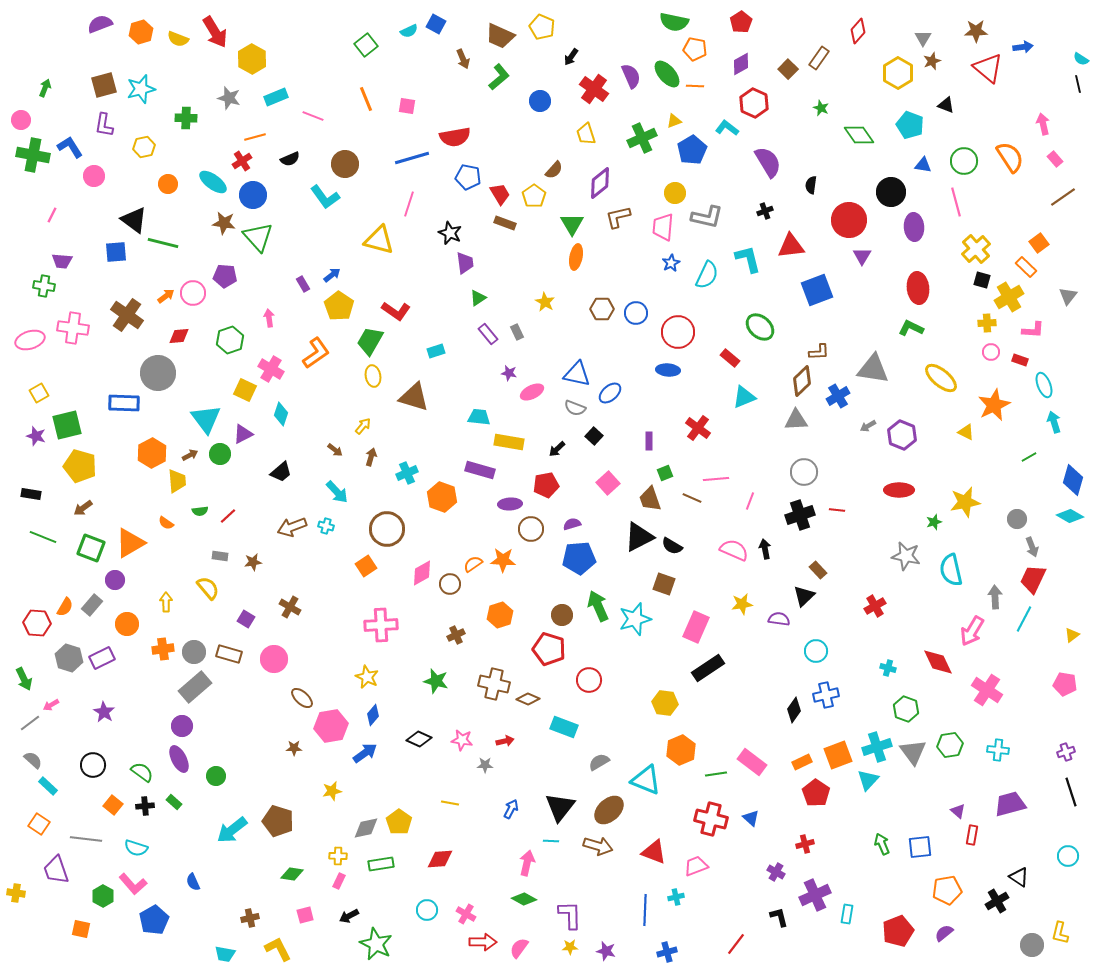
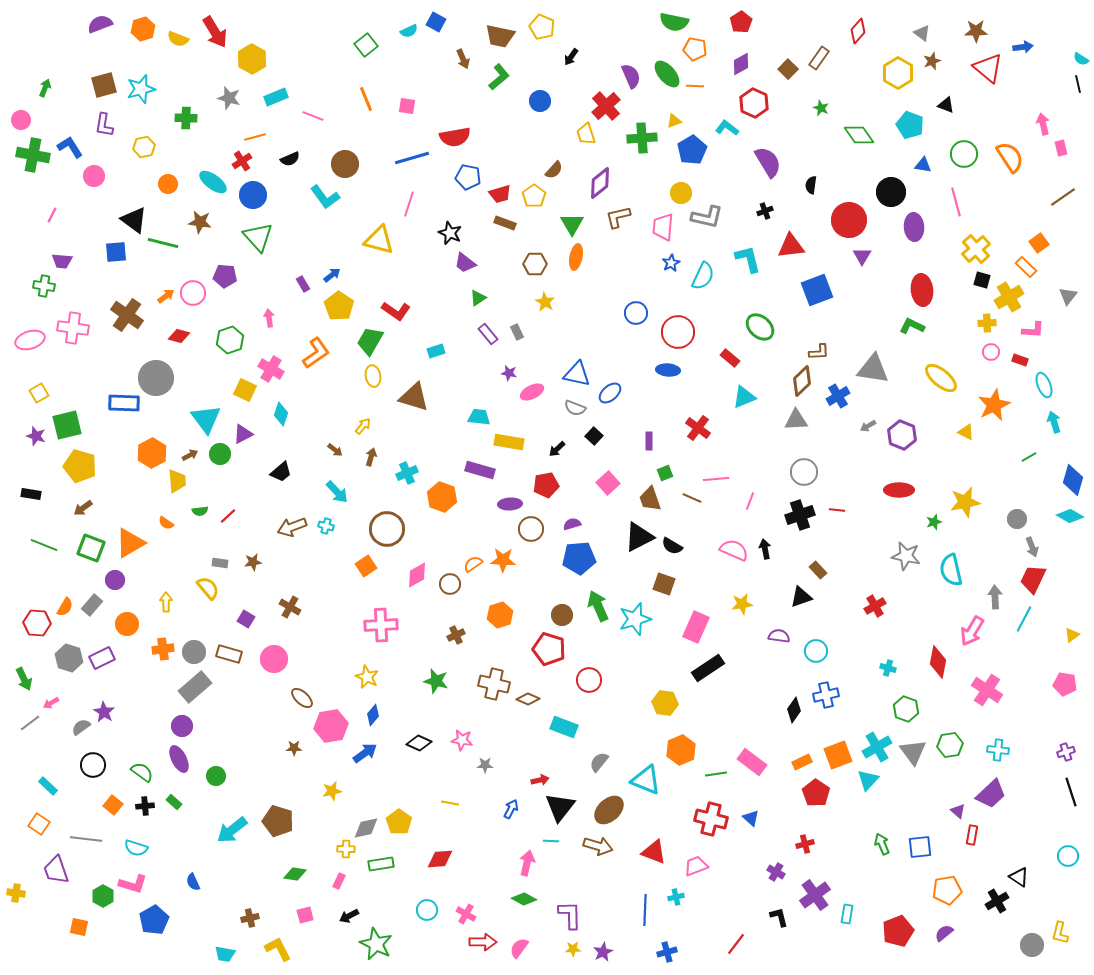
blue square at (436, 24): moved 2 px up
orange hexagon at (141, 32): moved 2 px right, 3 px up
brown trapezoid at (500, 36): rotated 12 degrees counterclockwise
gray triangle at (923, 38): moved 1 px left, 5 px up; rotated 24 degrees counterclockwise
red cross at (594, 89): moved 12 px right, 17 px down; rotated 12 degrees clockwise
green cross at (642, 138): rotated 20 degrees clockwise
pink rectangle at (1055, 159): moved 6 px right, 11 px up; rotated 28 degrees clockwise
green circle at (964, 161): moved 7 px up
yellow circle at (675, 193): moved 6 px right
red trapezoid at (500, 194): rotated 105 degrees clockwise
brown star at (224, 223): moved 24 px left, 1 px up
purple trapezoid at (465, 263): rotated 135 degrees clockwise
cyan semicircle at (707, 275): moved 4 px left, 1 px down
red ellipse at (918, 288): moved 4 px right, 2 px down
brown hexagon at (602, 309): moved 67 px left, 45 px up
green L-shape at (911, 328): moved 1 px right, 2 px up
red diamond at (179, 336): rotated 20 degrees clockwise
gray circle at (158, 373): moved 2 px left, 5 px down
green line at (43, 537): moved 1 px right, 8 px down
gray rectangle at (220, 556): moved 7 px down
pink diamond at (422, 573): moved 5 px left, 2 px down
black triangle at (804, 596): moved 3 px left, 1 px down; rotated 25 degrees clockwise
purple semicircle at (779, 619): moved 17 px down
red diamond at (938, 662): rotated 36 degrees clockwise
pink arrow at (51, 705): moved 2 px up
black diamond at (419, 739): moved 4 px down
red arrow at (505, 741): moved 35 px right, 39 px down
cyan cross at (877, 747): rotated 12 degrees counterclockwise
gray semicircle at (33, 760): moved 48 px right, 33 px up; rotated 78 degrees counterclockwise
gray semicircle at (599, 762): rotated 20 degrees counterclockwise
purple trapezoid at (1010, 804): moved 19 px left, 10 px up; rotated 152 degrees clockwise
yellow cross at (338, 856): moved 8 px right, 7 px up
green diamond at (292, 874): moved 3 px right
pink L-shape at (133, 884): rotated 32 degrees counterclockwise
purple cross at (815, 895): rotated 12 degrees counterclockwise
orange square at (81, 929): moved 2 px left, 2 px up
yellow star at (570, 947): moved 3 px right, 2 px down
purple star at (606, 951): moved 3 px left, 1 px down; rotated 30 degrees clockwise
